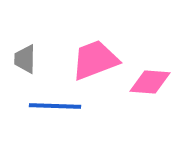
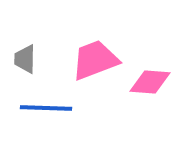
blue line: moved 9 px left, 2 px down
